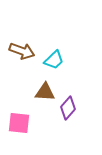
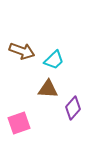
brown triangle: moved 3 px right, 3 px up
purple diamond: moved 5 px right
pink square: rotated 25 degrees counterclockwise
